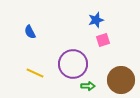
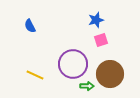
blue semicircle: moved 6 px up
pink square: moved 2 px left
yellow line: moved 2 px down
brown circle: moved 11 px left, 6 px up
green arrow: moved 1 px left
